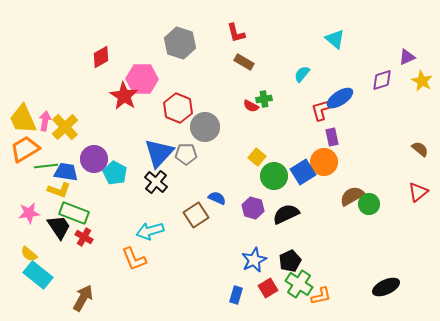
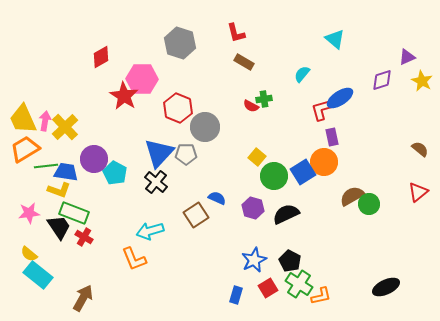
black pentagon at (290, 261): rotated 20 degrees counterclockwise
